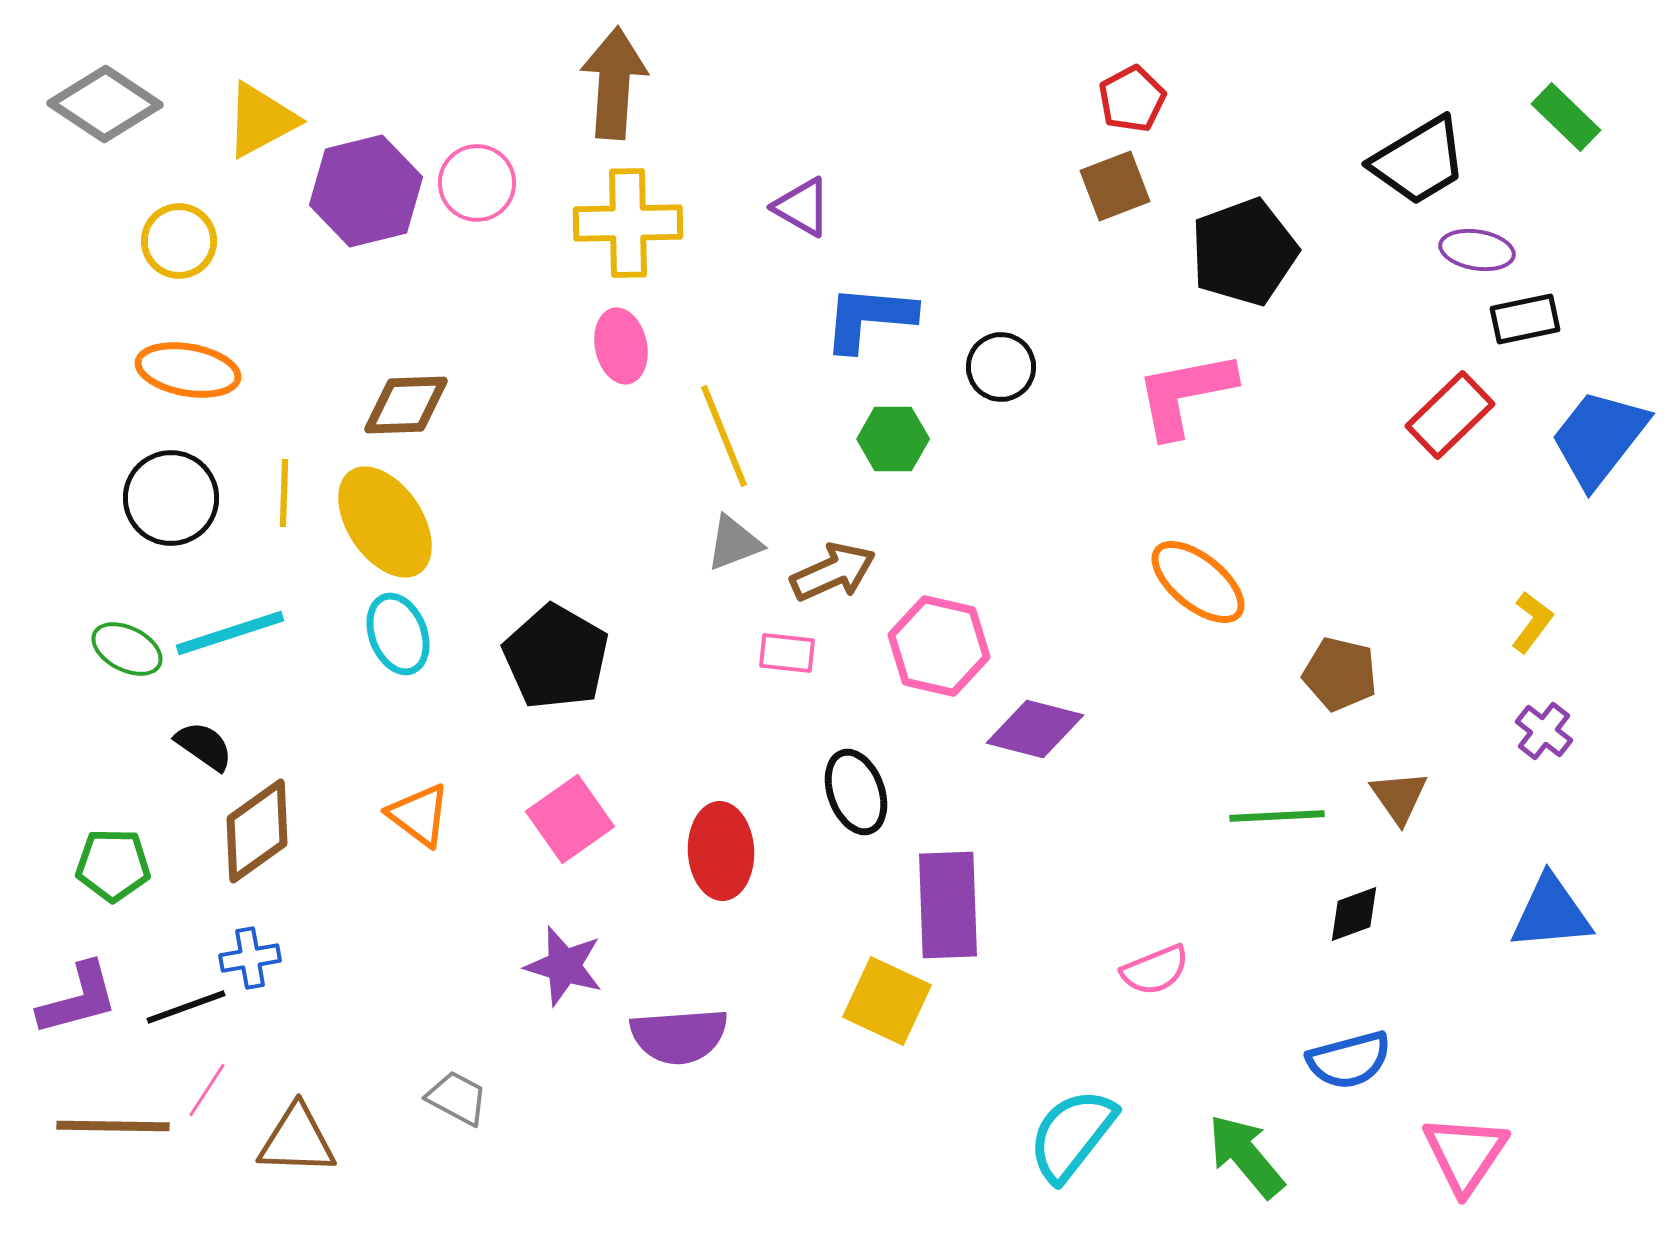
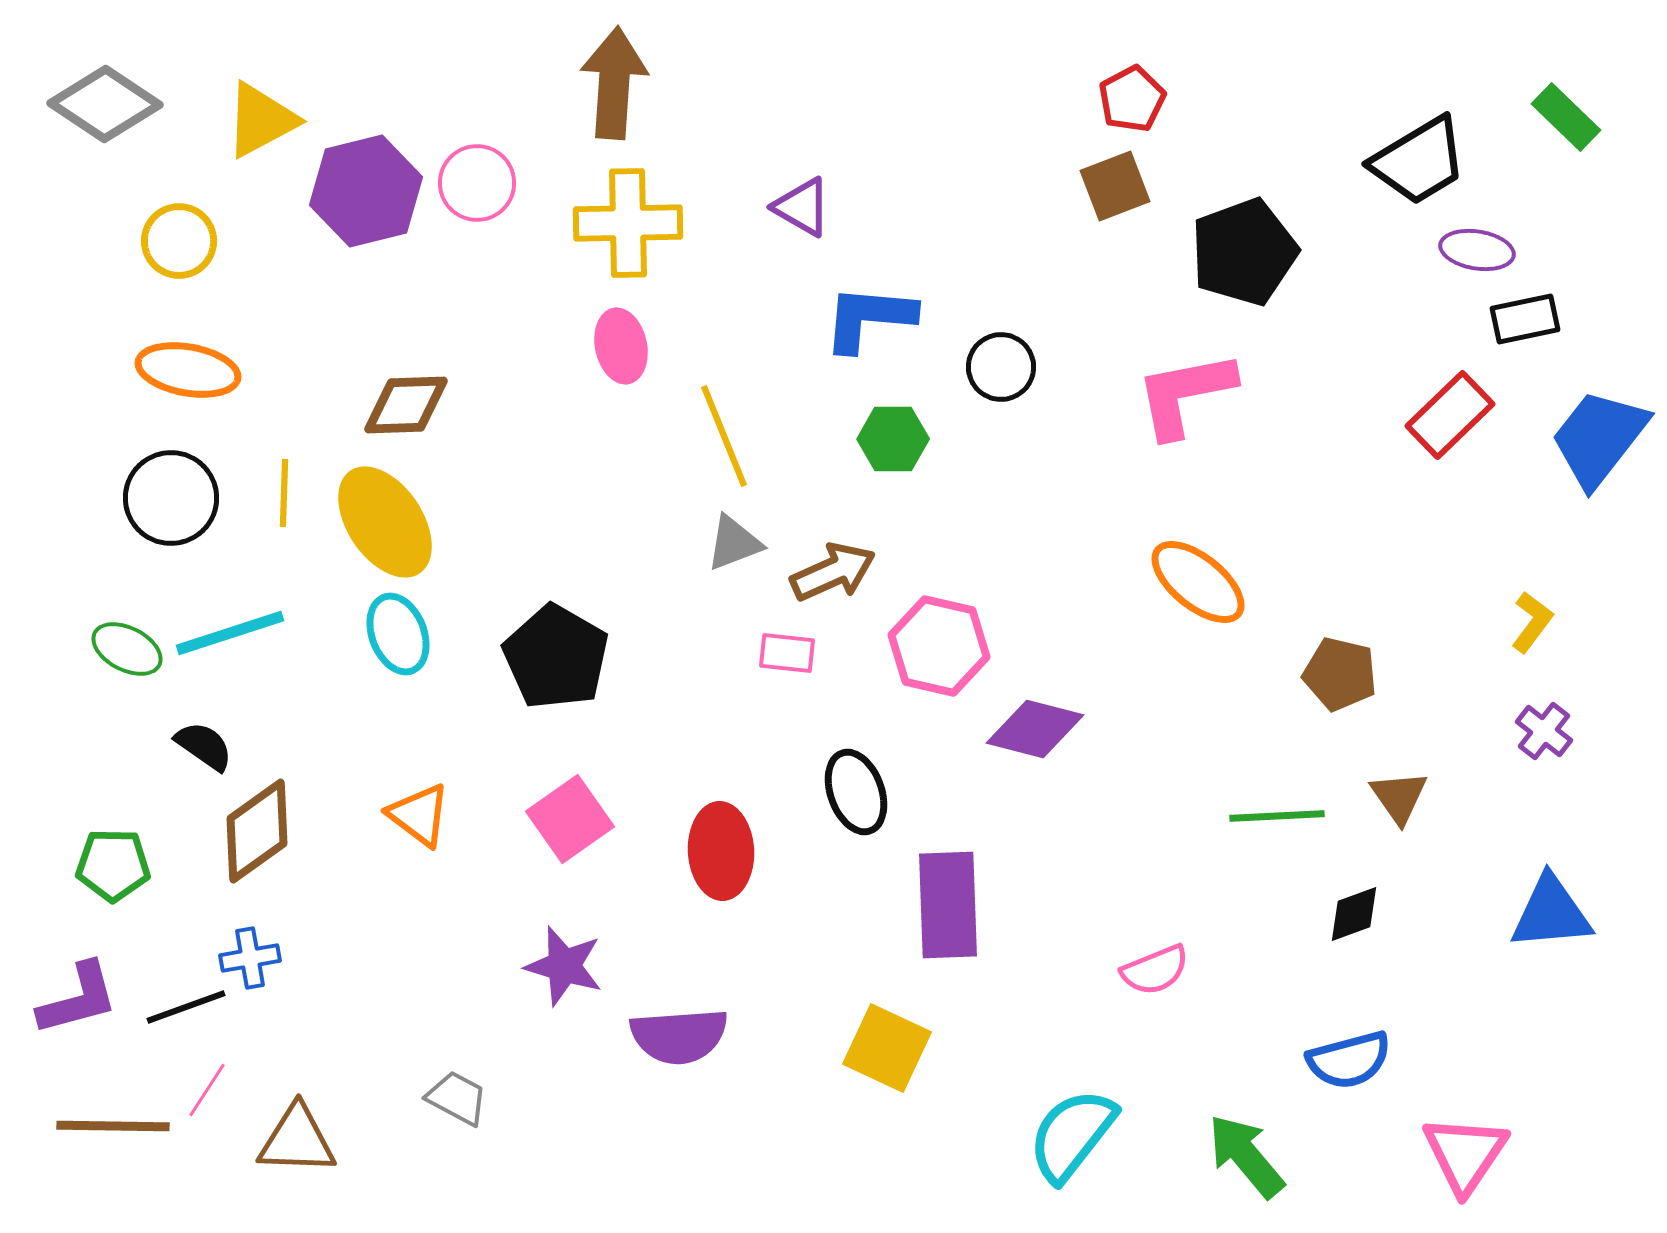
yellow square at (887, 1001): moved 47 px down
